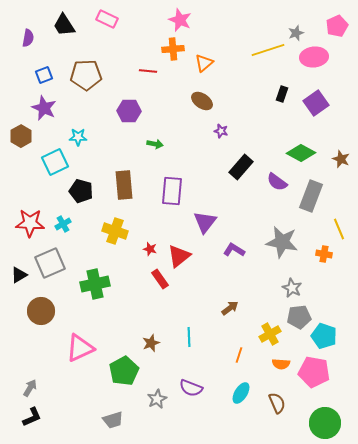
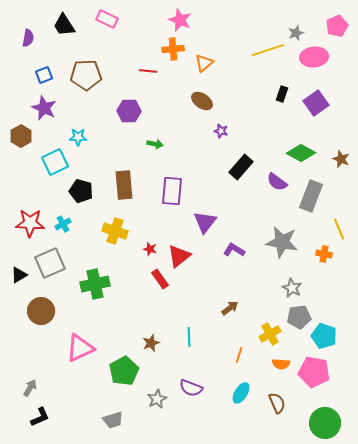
black L-shape at (32, 417): moved 8 px right
